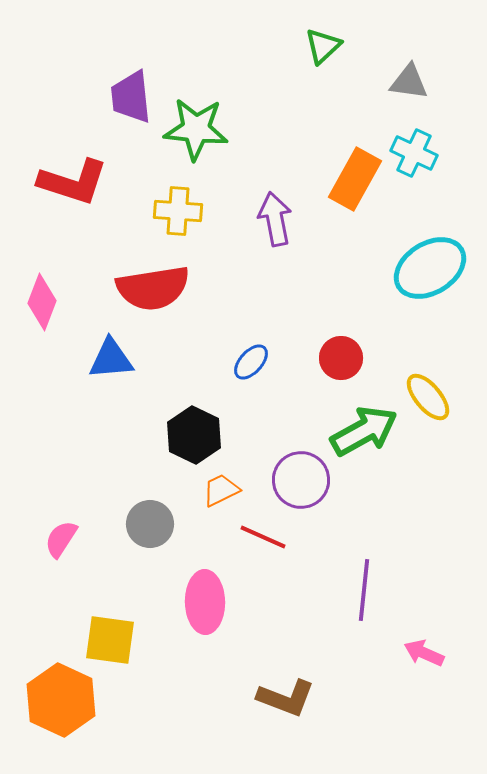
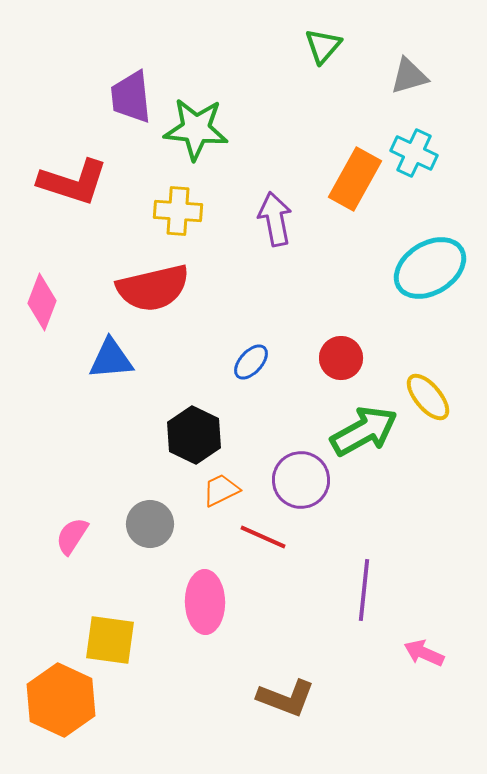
green triangle: rotated 6 degrees counterclockwise
gray triangle: moved 6 px up; rotated 24 degrees counterclockwise
red semicircle: rotated 4 degrees counterclockwise
pink semicircle: moved 11 px right, 3 px up
